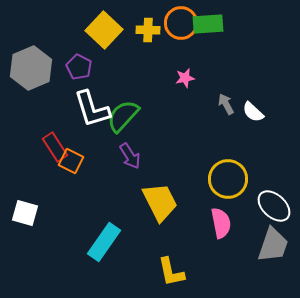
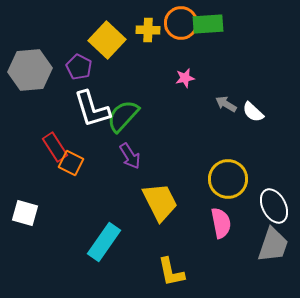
yellow square: moved 3 px right, 10 px down
gray hexagon: moved 1 px left, 2 px down; rotated 18 degrees clockwise
gray arrow: rotated 30 degrees counterclockwise
orange square: moved 2 px down
white ellipse: rotated 20 degrees clockwise
